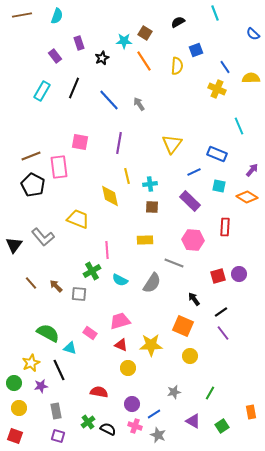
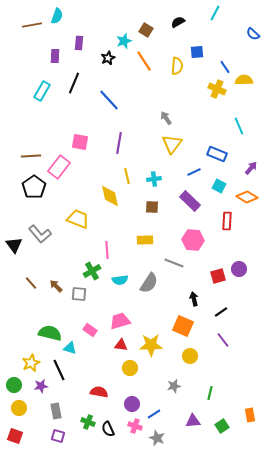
cyan line at (215, 13): rotated 49 degrees clockwise
brown line at (22, 15): moved 10 px right, 10 px down
brown square at (145, 33): moved 1 px right, 3 px up
cyan star at (124, 41): rotated 21 degrees counterclockwise
purple rectangle at (79, 43): rotated 24 degrees clockwise
blue square at (196, 50): moved 1 px right, 2 px down; rotated 16 degrees clockwise
purple rectangle at (55, 56): rotated 40 degrees clockwise
black star at (102, 58): moved 6 px right
yellow semicircle at (251, 78): moved 7 px left, 2 px down
black line at (74, 88): moved 5 px up
gray arrow at (139, 104): moved 27 px right, 14 px down
brown line at (31, 156): rotated 18 degrees clockwise
pink rectangle at (59, 167): rotated 45 degrees clockwise
purple arrow at (252, 170): moved 1 px left, 2 px up
cyan cross at (150, 184): moved 4 px right, 5 px up
black pentagon at (33, 185): moved 1 px right, 2 px down; rotated 10 degrees clockwise
cyan square at (219, 186): rotated 16 degrees clockwise
red rectangle at (225, 227): moved 2 px right, 6 px up
gray L-shape at (43, 237): moved 3 px left, 3 px up
black triangle at (14, 245): rotated 12 degrees counterclockwise
purple circle at (239, 274): moved 5 px up
cyan semicircle at (120, 280): rotated 35 degrees counterclockwise
gray semicircle at (152, 283): moved 3 px left
black arrow at (194, 299): rotated 24 degrees clockwise
green semicircle at (48, 333): moved 2 px right; rotated 15 degrees counterclockwise
pink rectangle at (90, 333): moved 3 px up
purple line at (223, 333): moved 7 px down
red triangle at (121, 345): rotated 16 degrees counterclockwise
yellow circle at (128, 368): moved 2 px right
green circle at (14, 383): moved 2 px down
gray star at (174, 392): moved 6 px up
green line at (210, 393): rotated 16 degrees counterclockwise
orange rectangle at (251, 412): moved 1 px left, 3 px down
purple triangle at (193, 421): rotated 35 degrees counterclockwise
green cross at (88, 422): rotated 32 degrees counterclockwise
black semicircle at (108, 429): rotated 140 degrees counterclockwise
gray star at (158, 435): moved 1 px left, 3 px down
